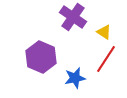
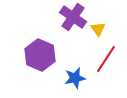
yellow triangle: moved 6 px left, 3 px up; rotated 21 degrees clockwise
purple hexagon: moved 1 px left, 2 px up
